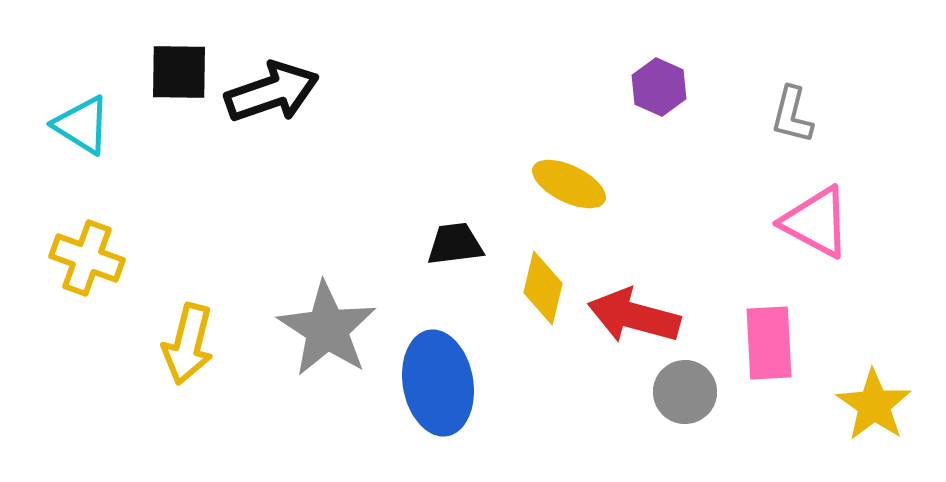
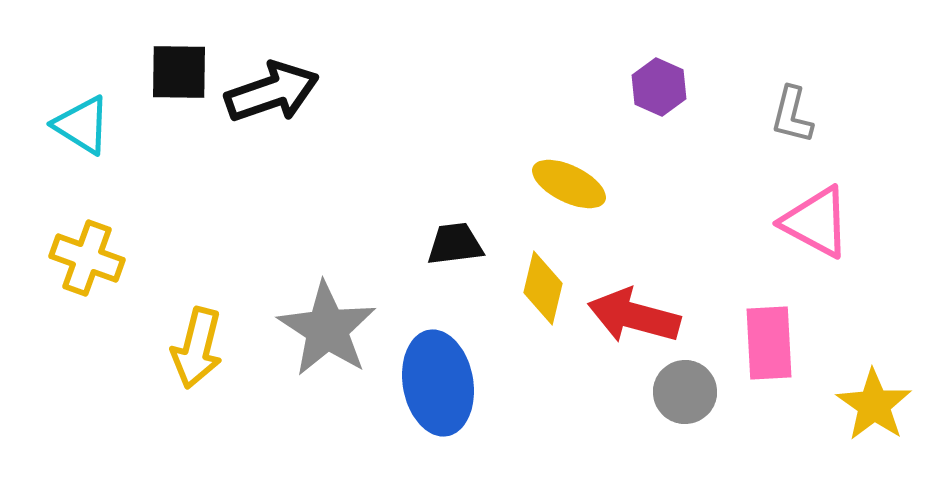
yellow arrow: moved 9 px right, 4 px down
